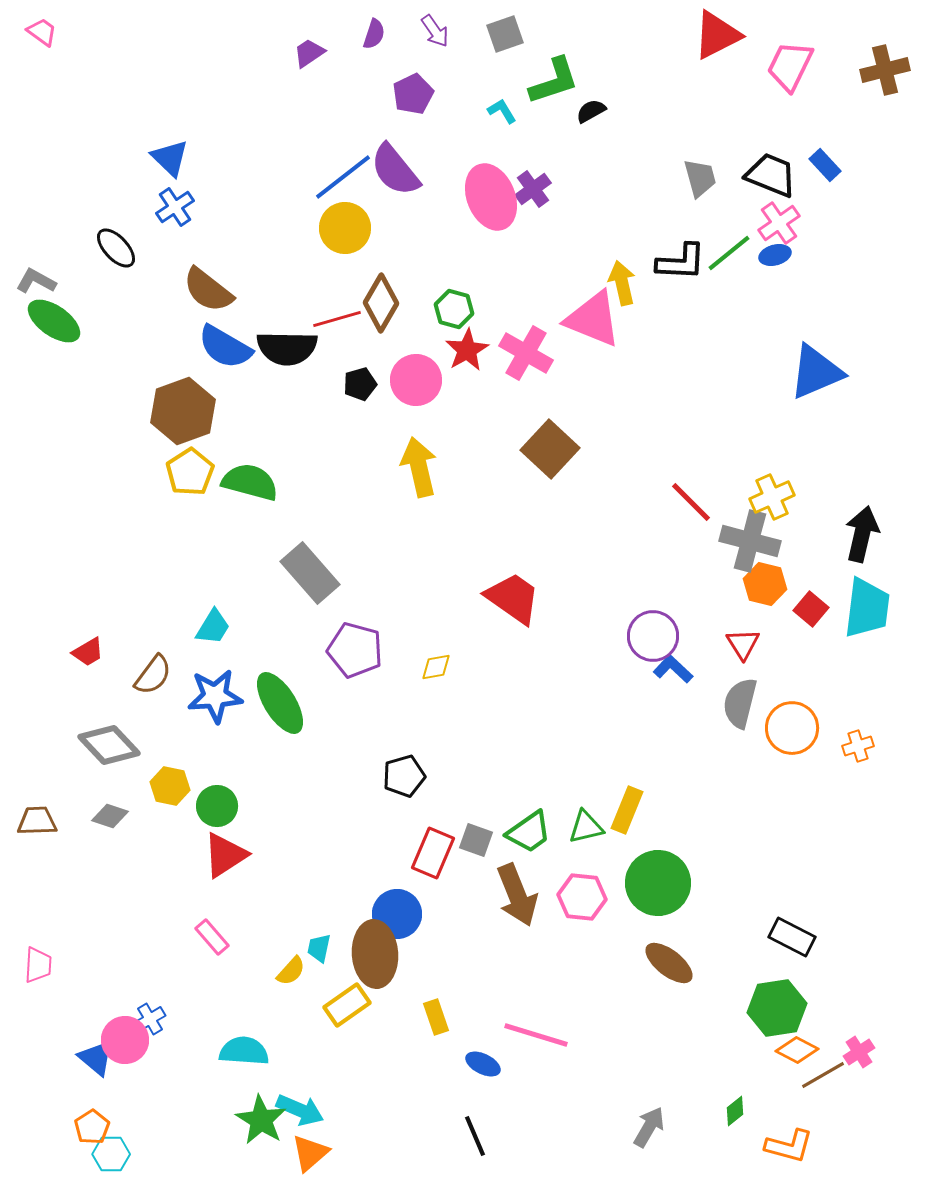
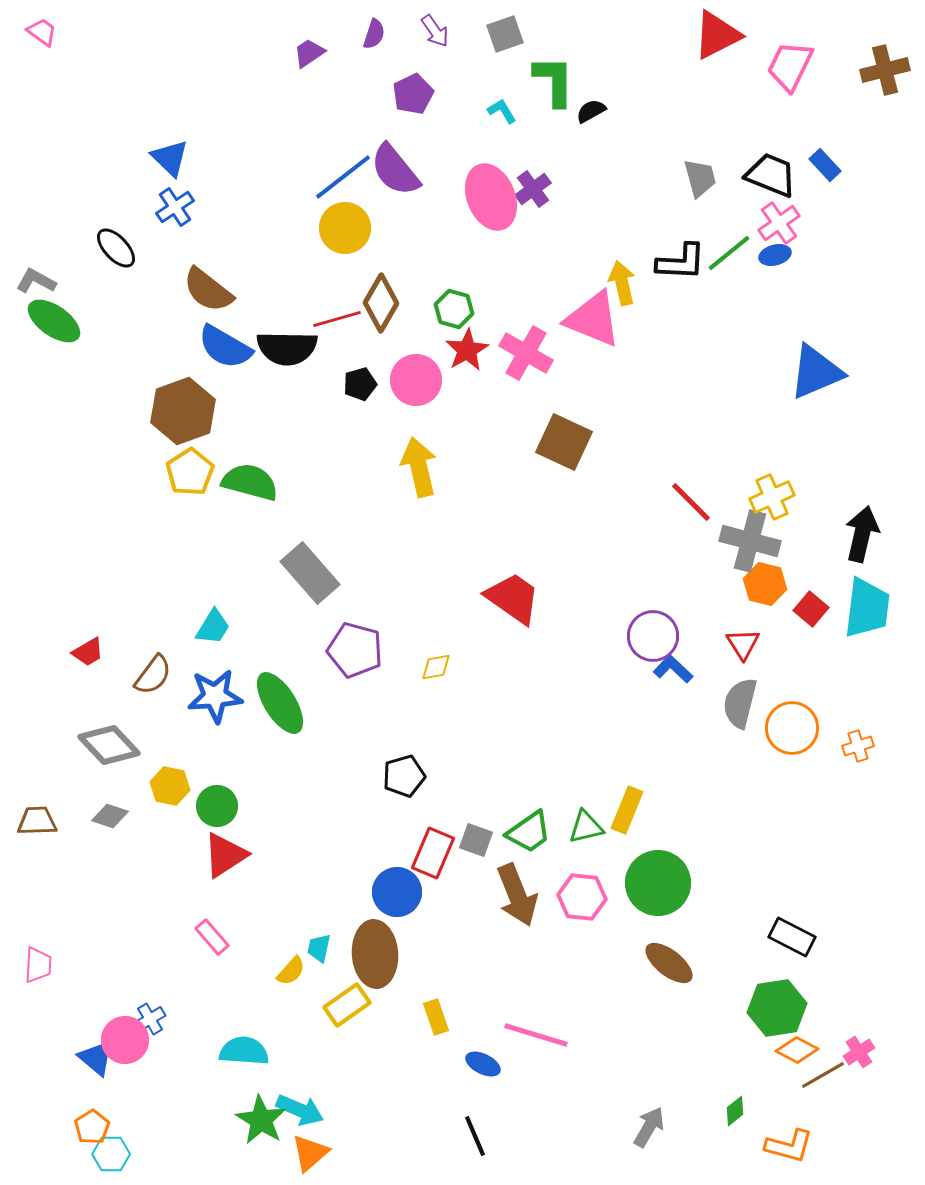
green L-shape at (554, 81): rotated 72 degrees counterclockwise
brown square at (550, 449): moved 14 px right, 7 px up; rotated 18 degrees counterclockwise
blue circle at (397, 914): moved 22 px up
